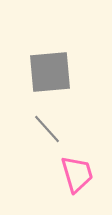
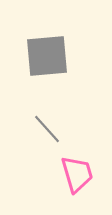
gray square: moved 3 px left, 16 px up
